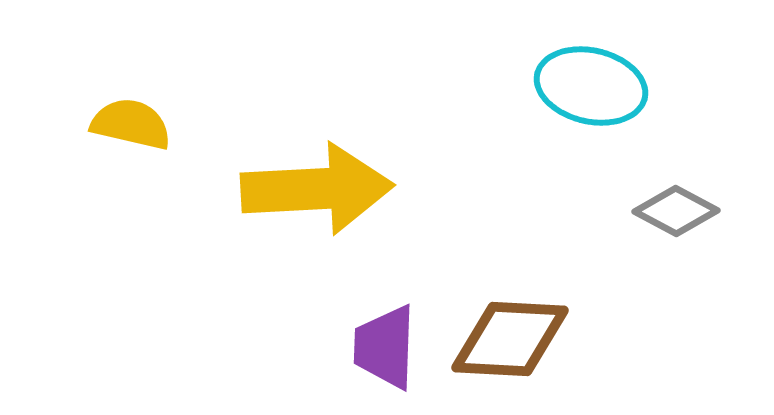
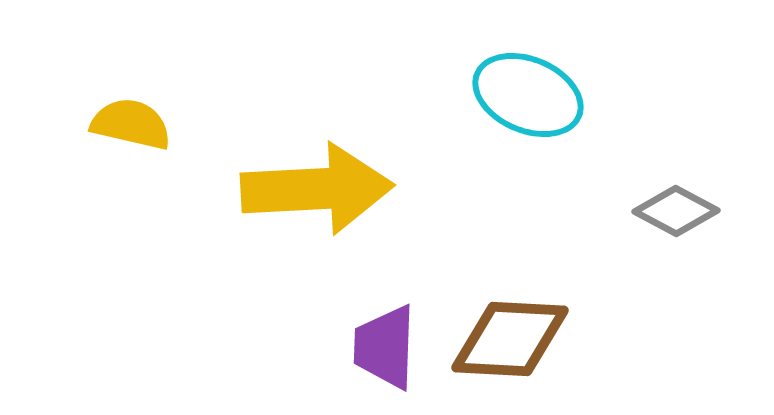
cyan ellipse: moved 63 px left, 9 px down; rotated 10 degrees clockwise
